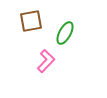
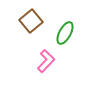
brown square: rotated 30 degrees counterclockwise
